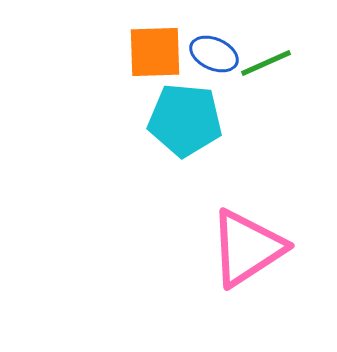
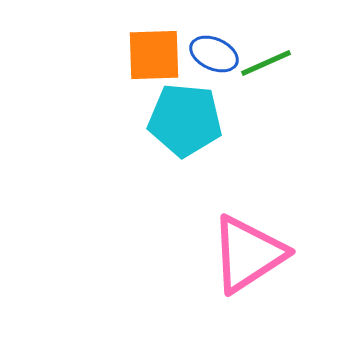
orange square: moved 1 px left, 3 px down
pink triangle: moved 1 px right, 6 px down
